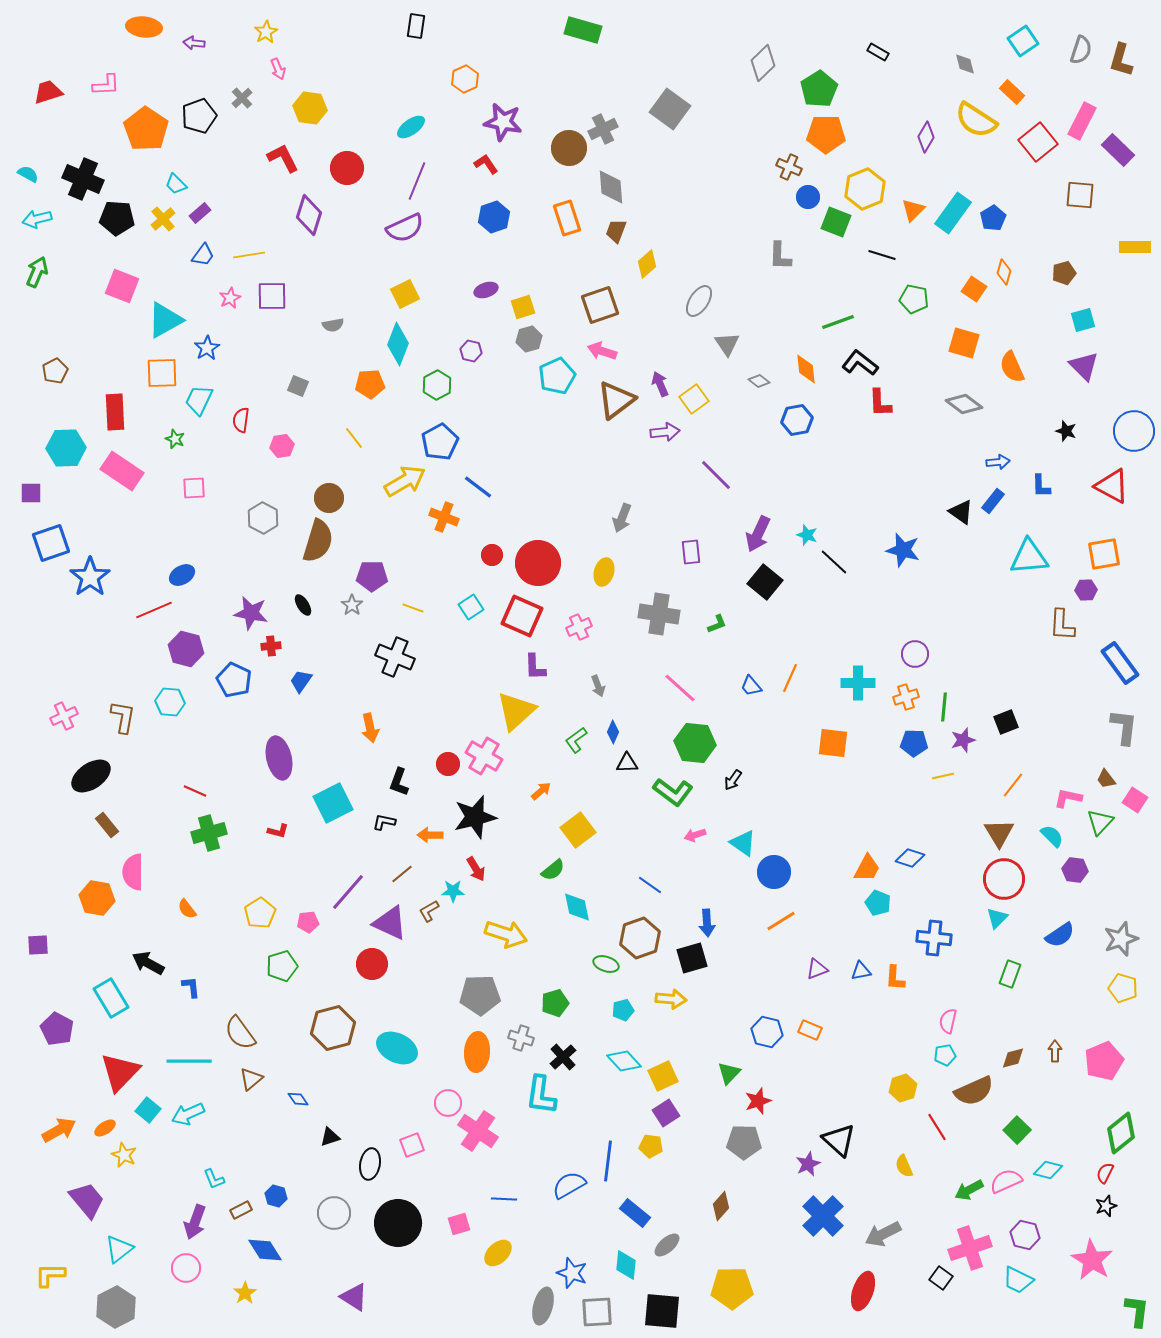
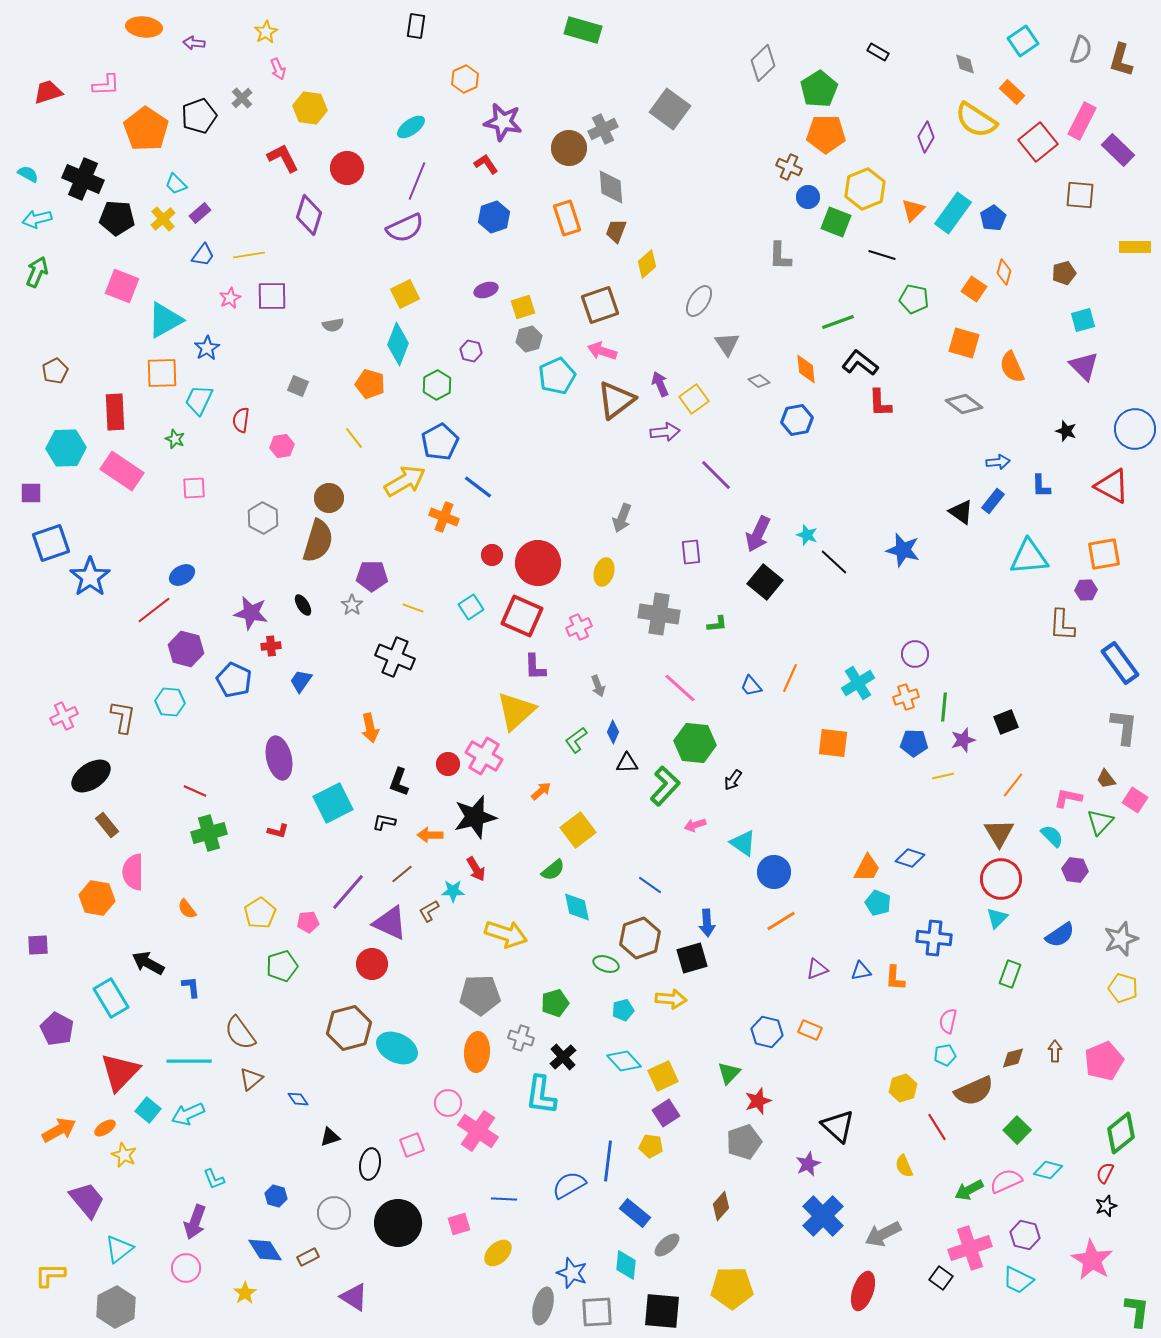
orange pentagon at (370, 384): rotated 20 degrees clockwise
blue circle at (1134, 431): moved 1 px right, 2 px up
red line at (154, 610): rotated 15 degrees counterclockwise
green L-shape at (717, 624): rotated 15 degrees clockwise
cyan cross at (858, 683): rotated 32 degrees counterclockwise
green L-shape at (673, 792): moved 8 px left, 6 px up; rotated 84 degrees counterclockwise
pink arrow at (695, 835): moved 10 px up
red circle at (1004, 879): moved 3 px left
brown hexagon at (333, 1028): moved 16 px right
black triangle at (839, 1140): moved 1 px left, 14 px up
gray pentagon at (744, 1142): rotated 20 degrees counterclockwise
brown rectangle at (241, 1210): moved 67 px right, 47 px down
